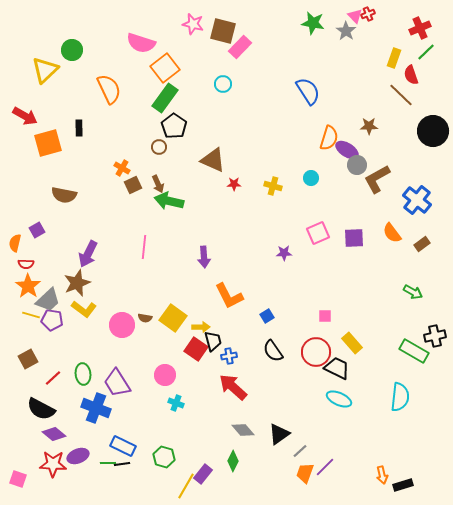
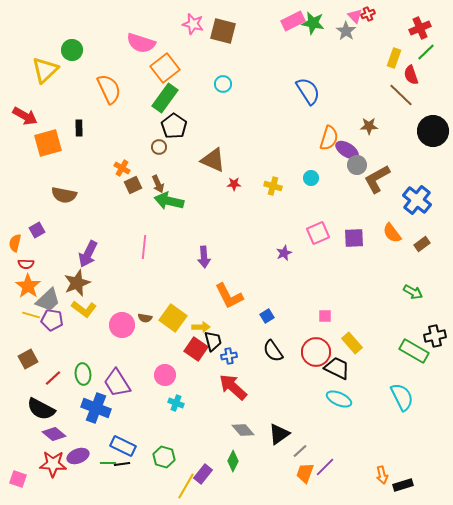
pink rectangle at (240, 47): moved 53 px right, 26 px up; rotated 20 degrees clockwise
purple star at (284, 253): rotated 21 degrees counterclockwise
cyan semicircle at (400, 397): moved 2 px right; rotated 32 degrees counterclockwise
